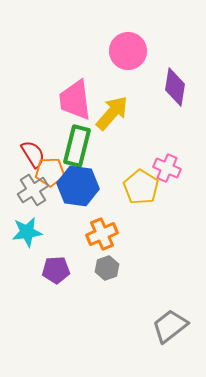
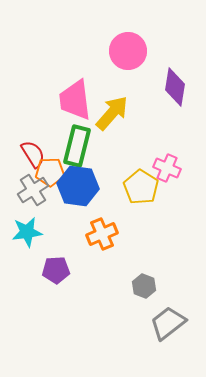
gray hexagon: moved 37 px right, 18 px down; rotated 20 degrees counterclockwise
gray trapezoid: moved 2 px left, 3 px up
